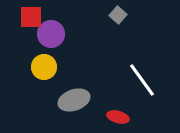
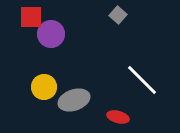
yellow circle: moved 20 px down
white line: rotated 9 degrees counterclockwise
